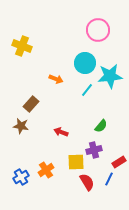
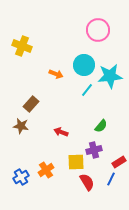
cyan circle: moved 1 px left, 2 px down
orange arrow: moved 5 px up
blue line: moved 2 px right
